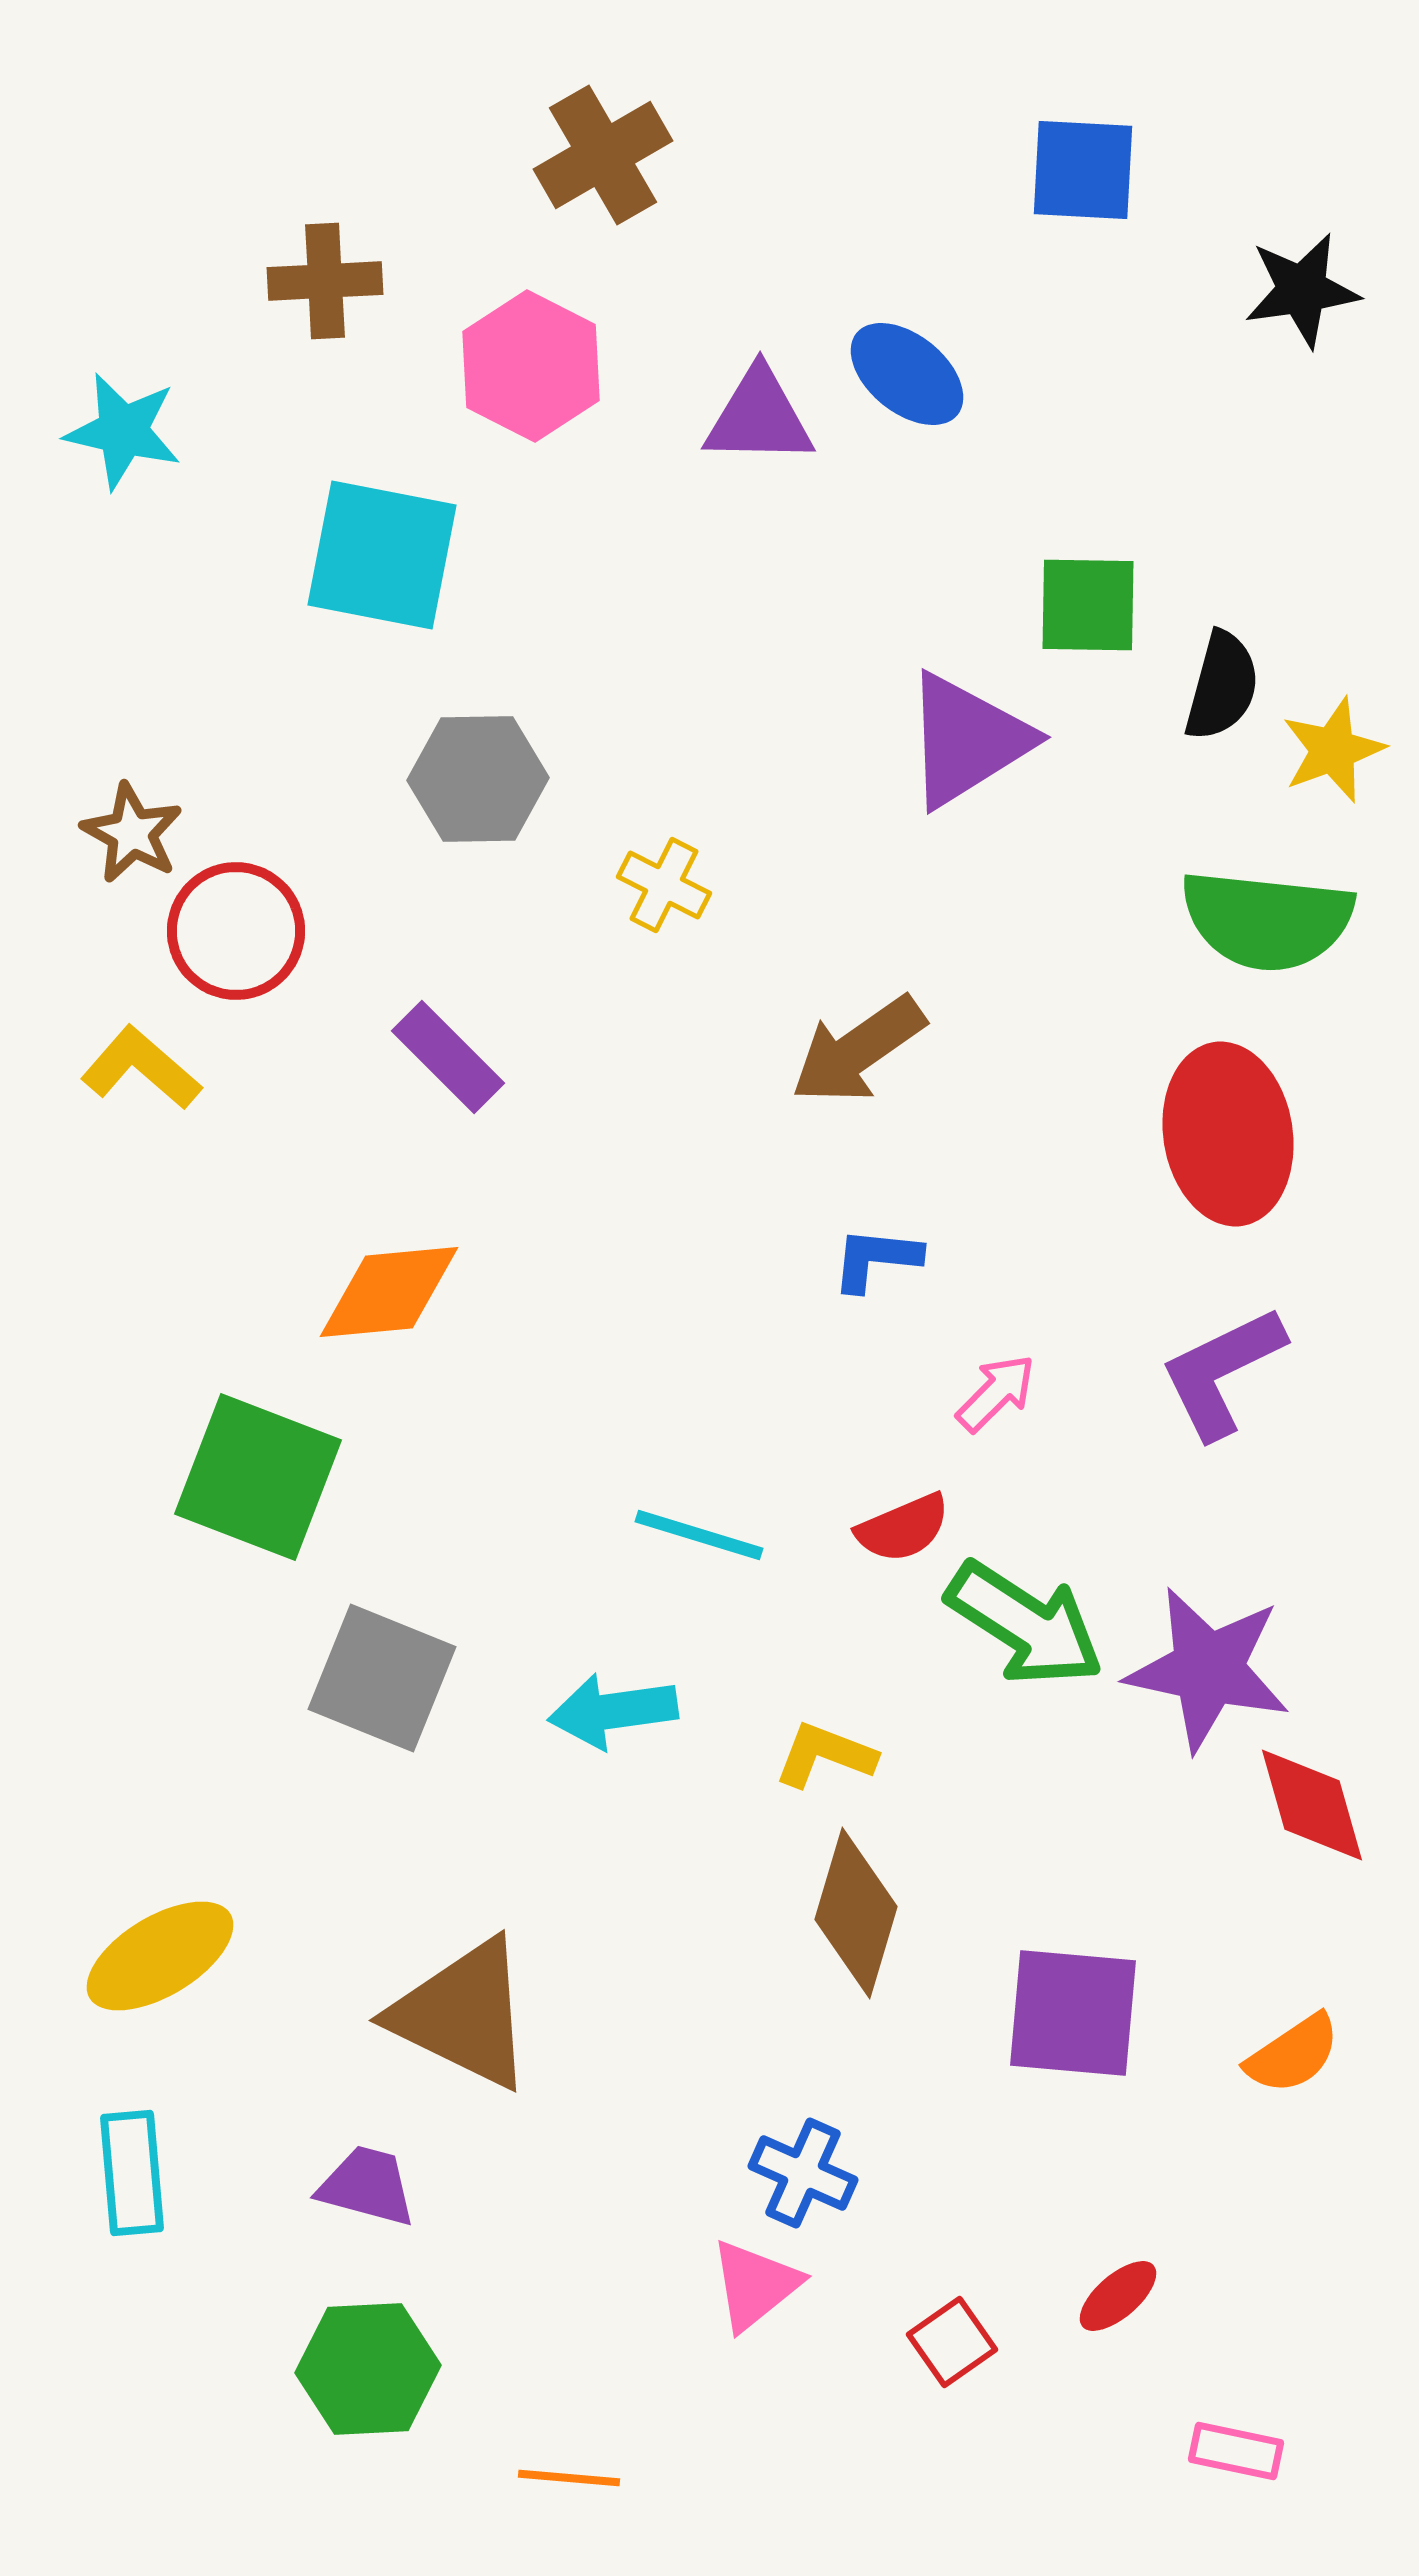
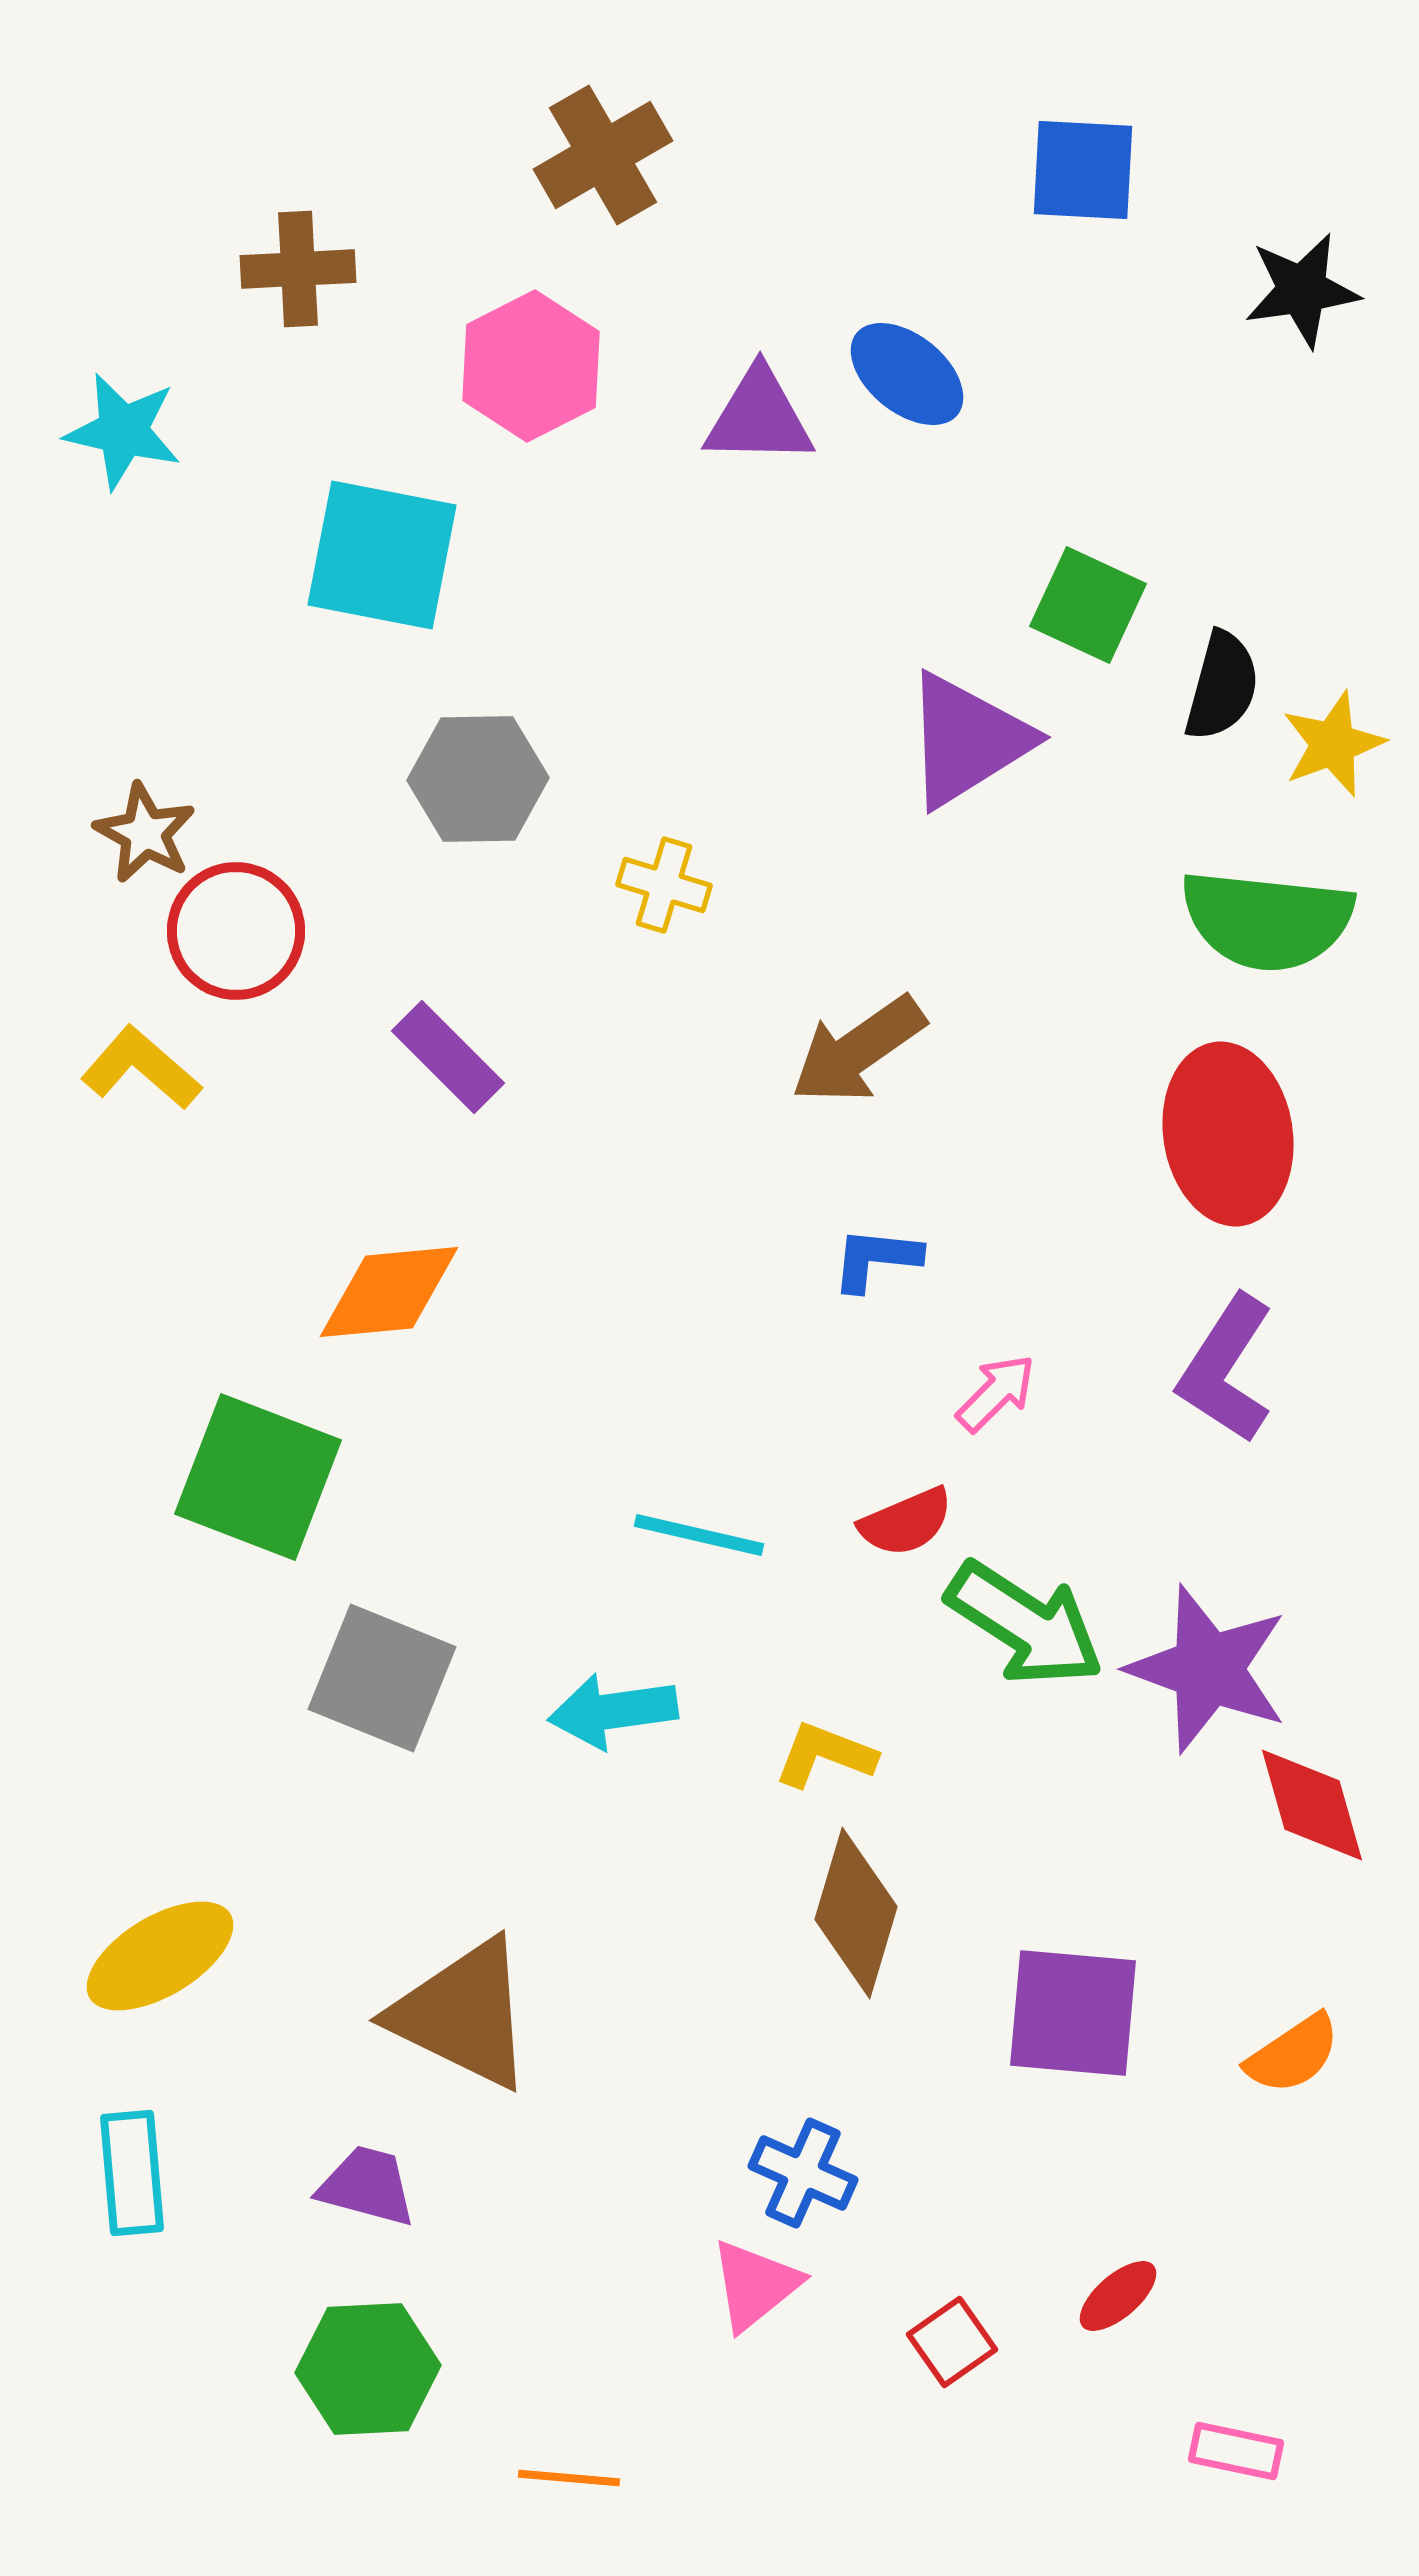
brown cross at (325, 281): moved 27 px left, 12 px up
pink hexagon at (531, 366): rotated 6 degrees clockwise
green square at (1088, 605): rotated 24 degrees clockwise
yellow star at (1333, 750): moved 6 px up
brown star at (132, 833): moved 13 px right
yellow cross at (664, 885): rotated 10 degrees counterclockwise
purple L-shape at (1222, 1372): moved 4 px right, 3 px up; rotated 31 degrees counterclockwise
red semicircle at (903, 1528): moved 3 px right, 6 px up
cyan line at (699, 1535): rotated 4 degrees counterclockwise
purple star at (1208, 1669): rotated 8 degrees clockwise
